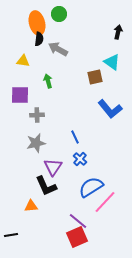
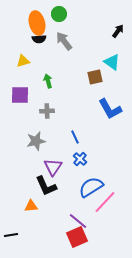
black arrow: moved 1 px up; rotated 24 degrees clockwise
black semicircle: rotated 80 degrees clockwise
gray arrow: moved 6 px right, 8 px up; rotated 24 degrees clockwise
yellow triangle: rotated 24 degrees counterclockwise
blue L-shape: rotated 10 degrees clockwise
gray cross: moved 10 px right, 4 px up
gray star: moved 2 px up
